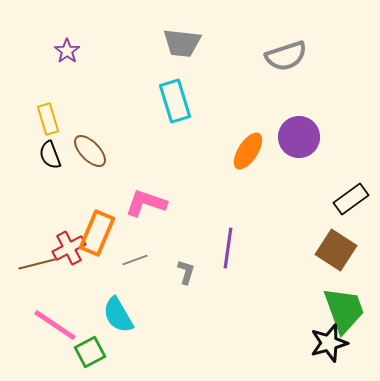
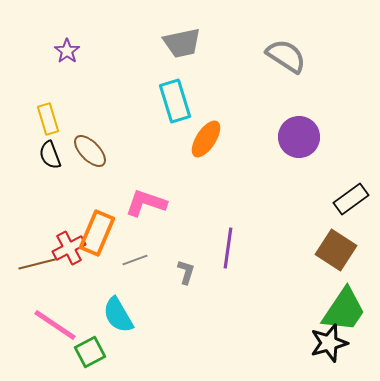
gray trapezoid: rotated 18 degrees counterclockwise
gray semicircle: rotated 129 degrees counterclockwise
orange ellipse: moved 42 px left, 12 px up
green trapezoid: rotated 54 degrees clockwise
